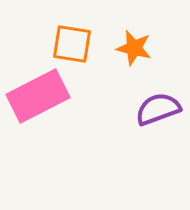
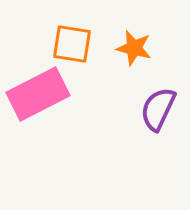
pink rectangle: moved 2 px up
purple semicircle: rotated 45 degrees counterclockwise
